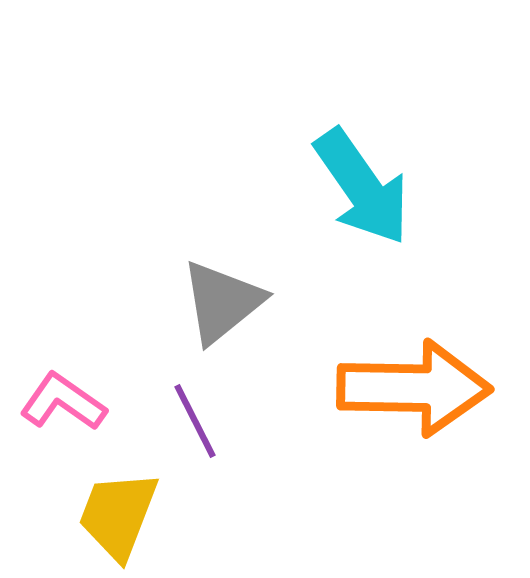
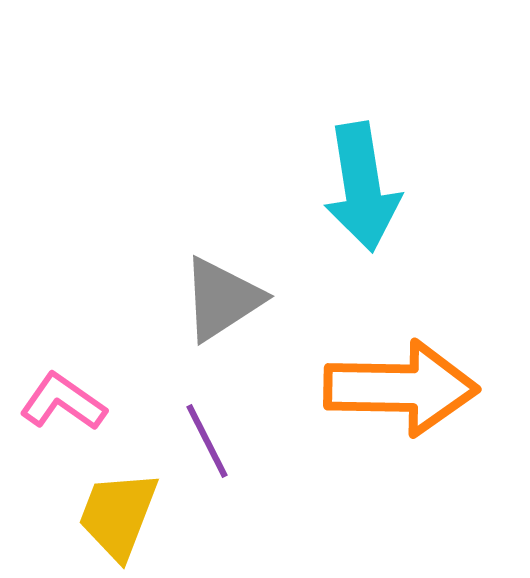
cyan arrow: rotated 26 degrees clockwise
gray triangle: moved 3 px up; rotated 6 degrees clockwise
orange arrow: moved 13 px left
purple line: moved 12 px right, 20 px down
